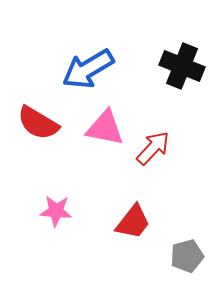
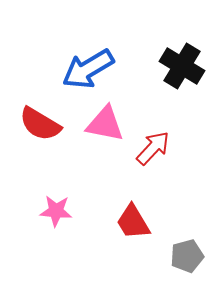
black cross: rotated 9 degrees clockwise
red semicircle: moved 2 px right, 1 px down
pink triangle: moved 4 px up
red trapezoid: rotated 111 degrees clockwise
